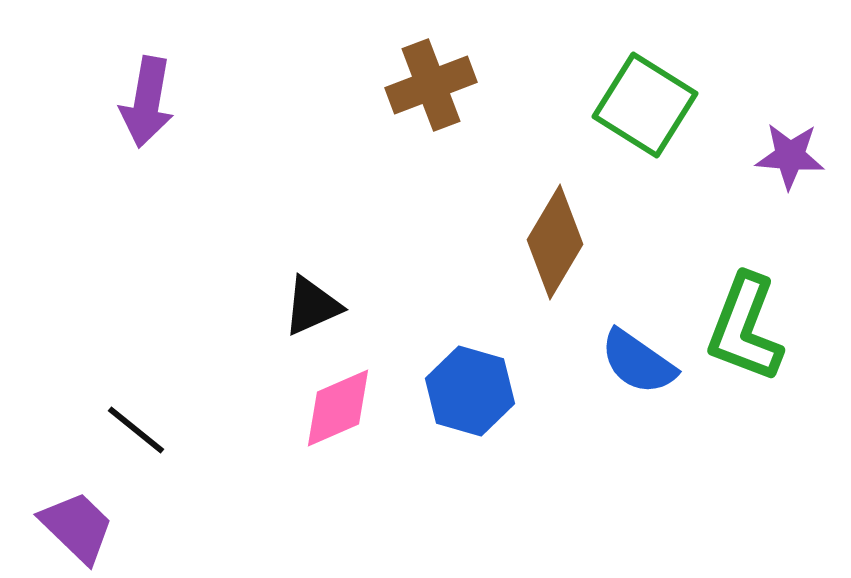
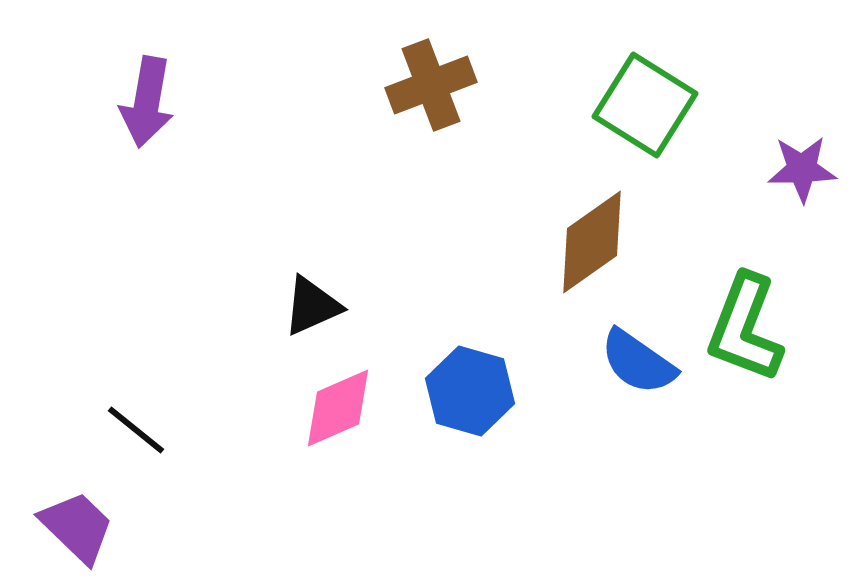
purple star: moved 12 px right, 13 px down; rotated 6 degrees counterclockwise
brown diamond: moved 37 px right; rotated 24 degrees clockwise
